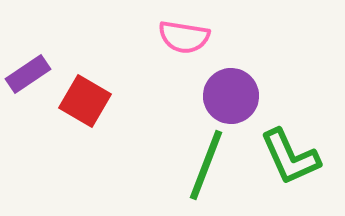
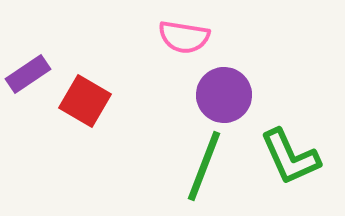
purple circle: moved 7 px left, 1 px up
green line: moved 2 px left, 1 px down
